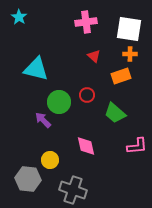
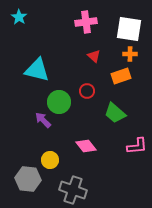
cyan triangle: moved 1 px right, 1 px down
red circle: moved 4 px up
pink diamond: rotated 25 degrees counterclockwise
